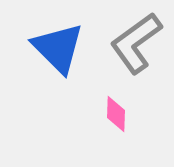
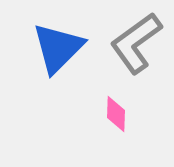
blue triangle: rotated 30 degrees clockwise
